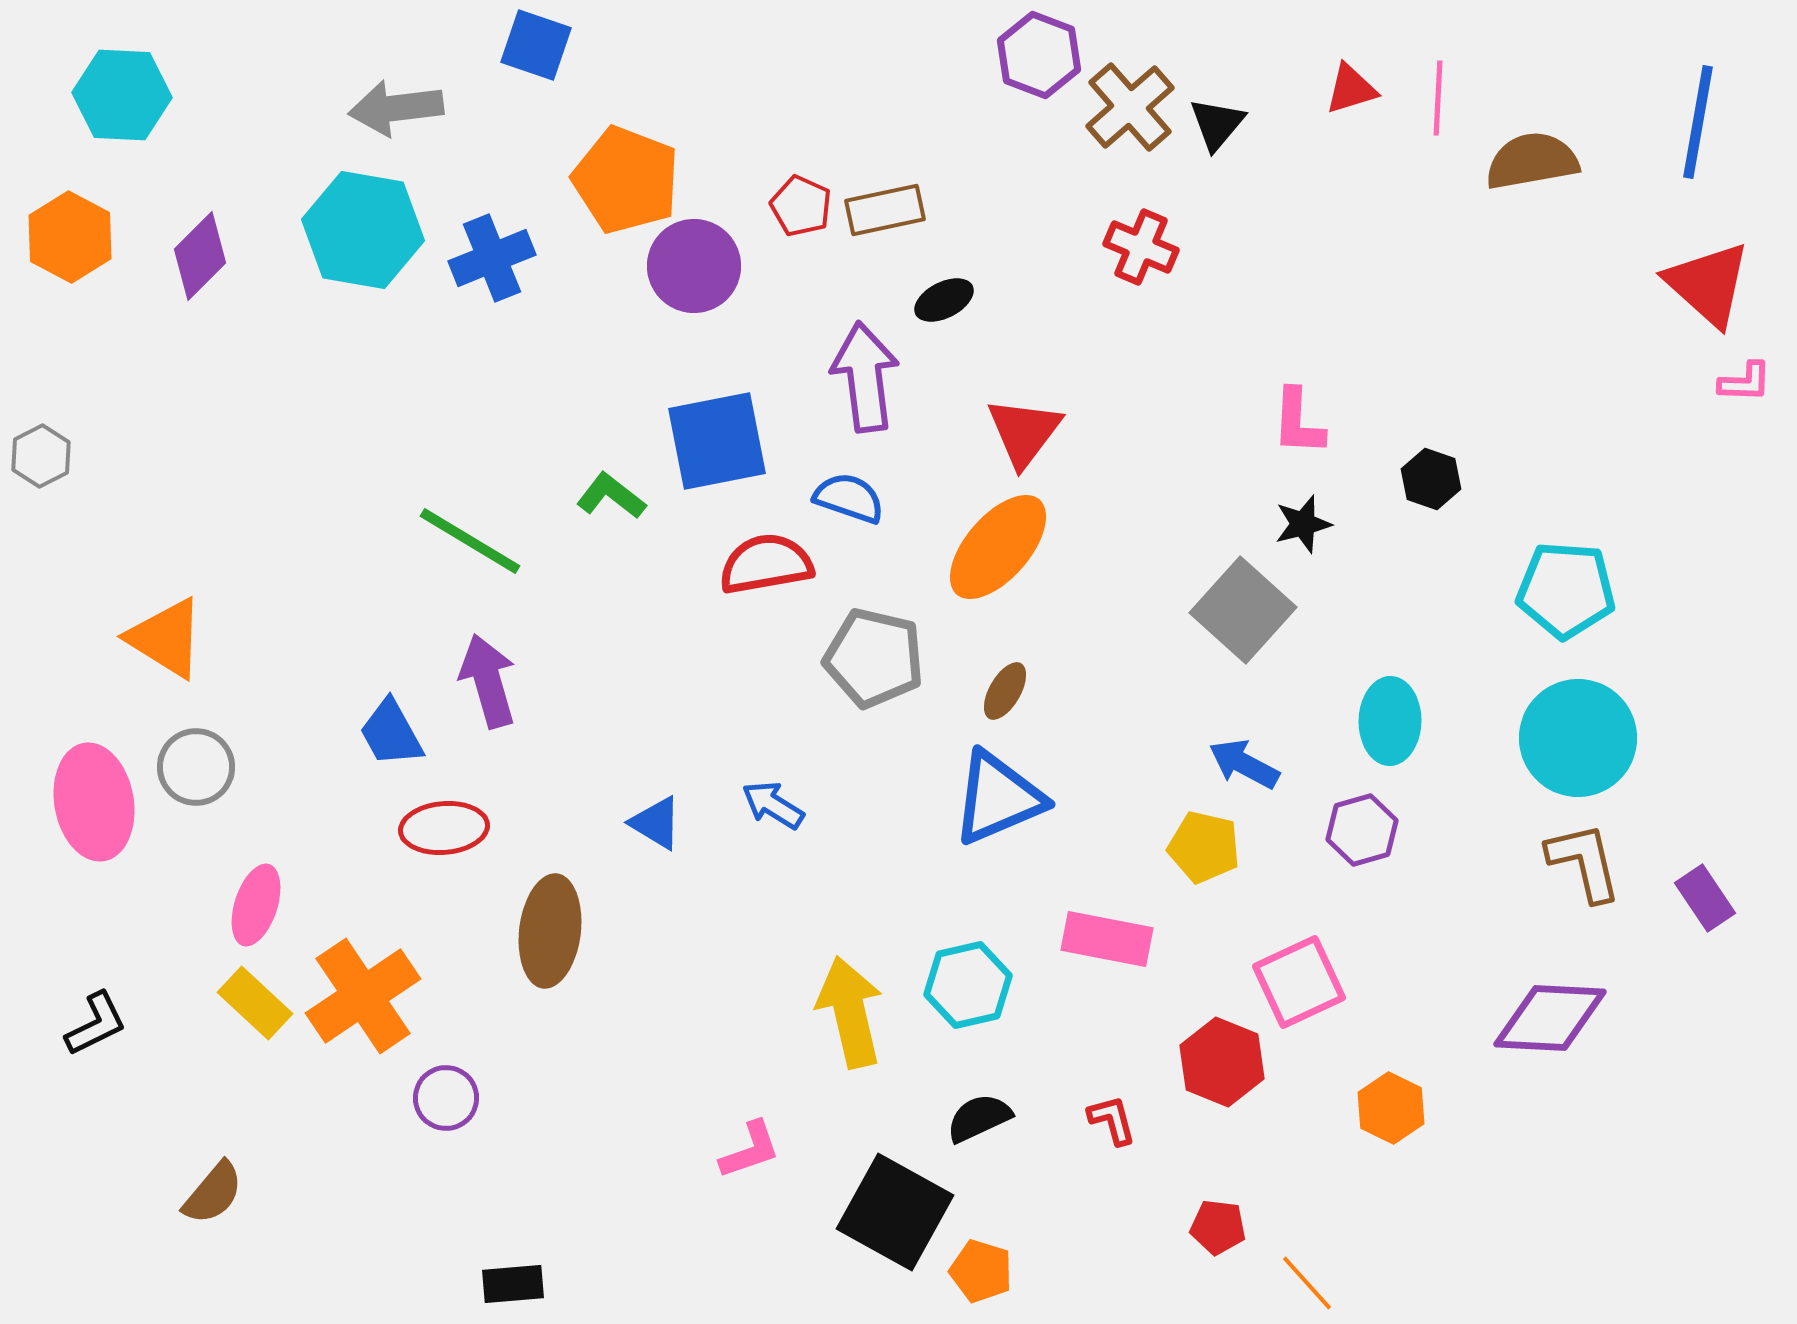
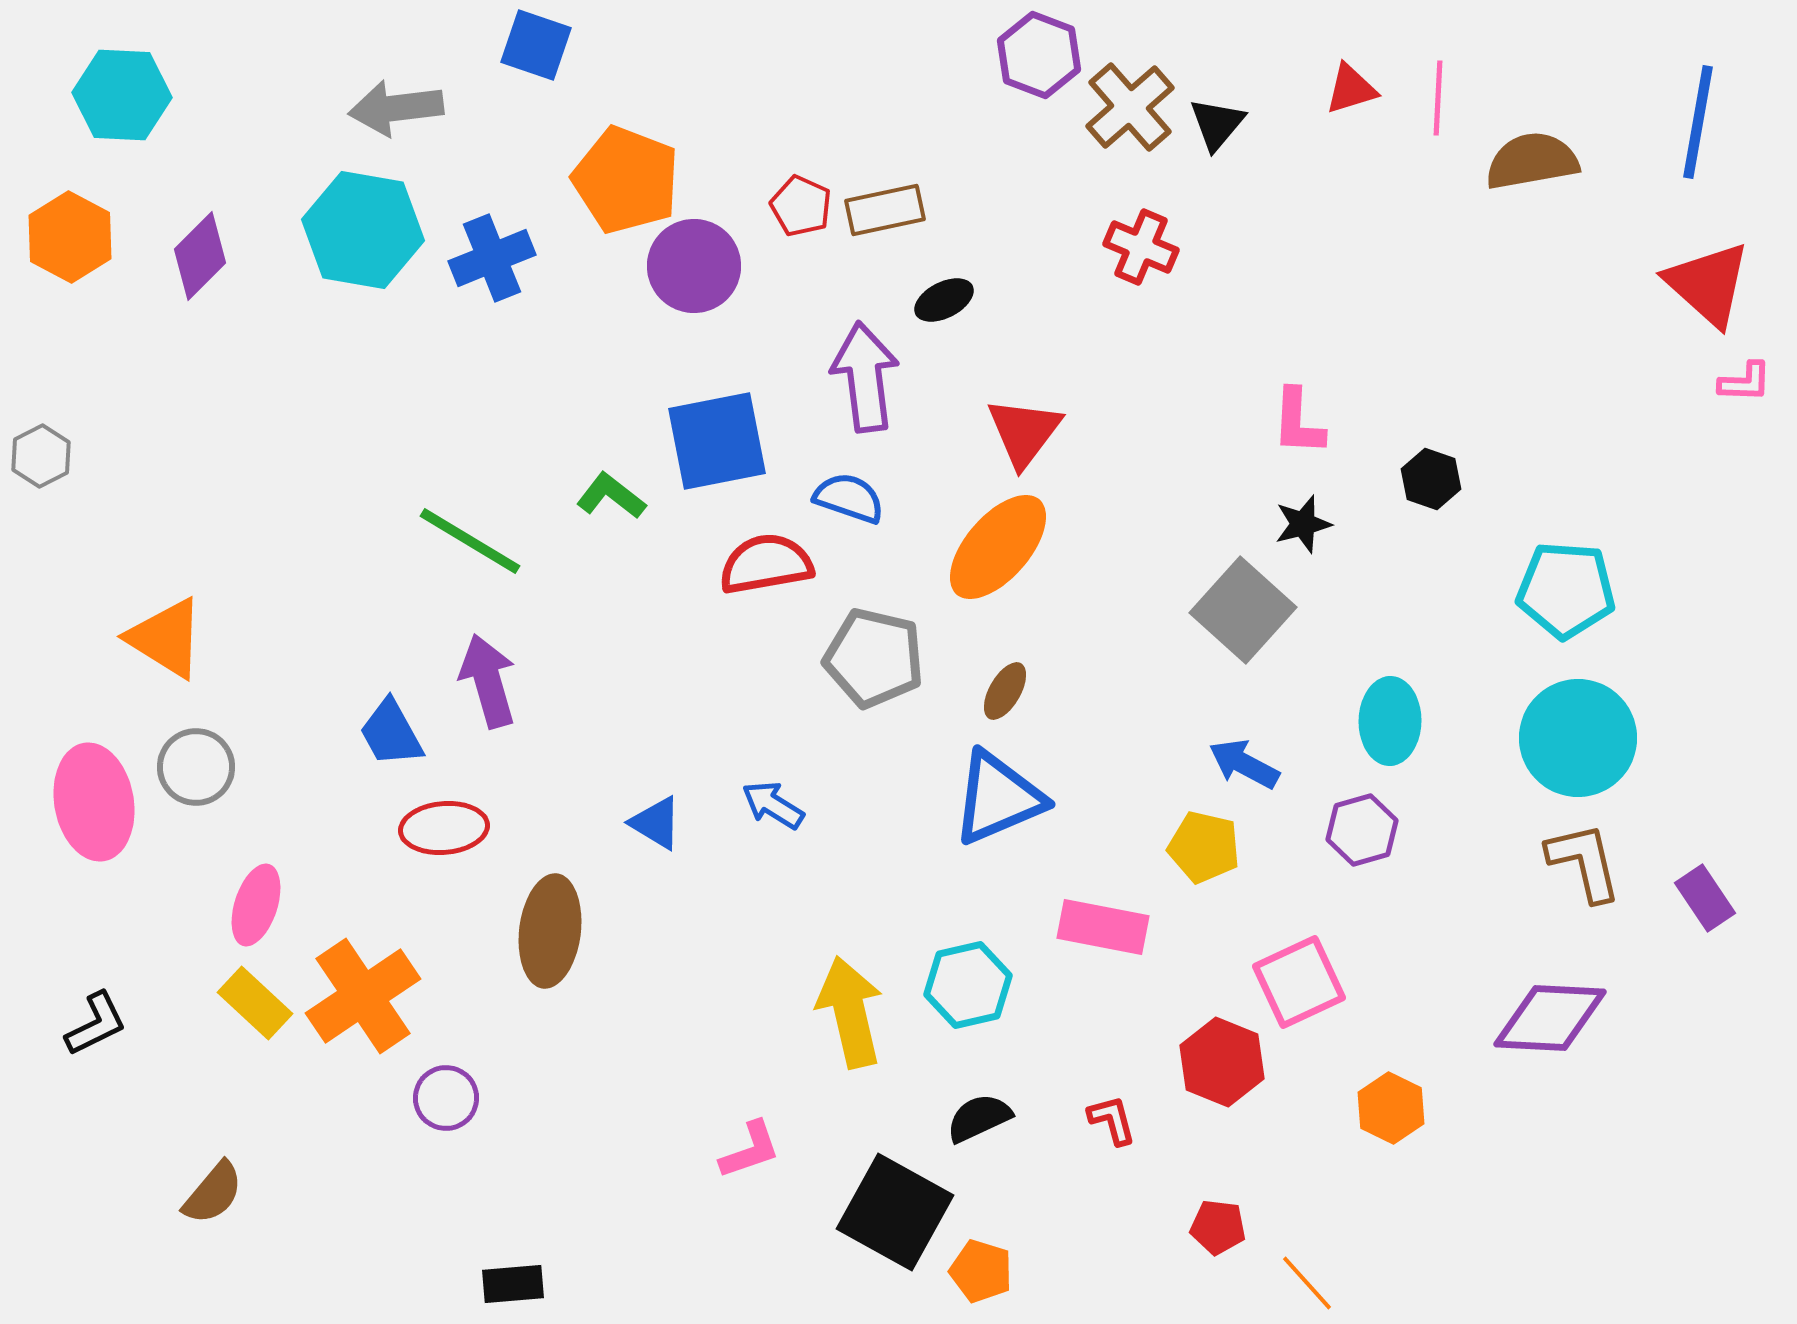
pink rectangle at (1107, 939): moved 4 px left, 12 px up
